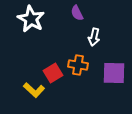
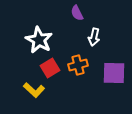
white star: moved 8 px right, 21 px down
orange cross: rotated 24 degrees counterclockwise
red square: moved 3 px left, 5 px up
